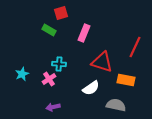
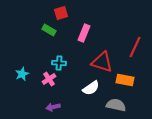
cyan cross: moved 1 px up
orange rectangle: moved 1 px left
